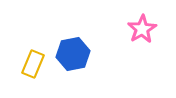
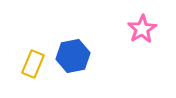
blue hexagon: moved 2 px down
